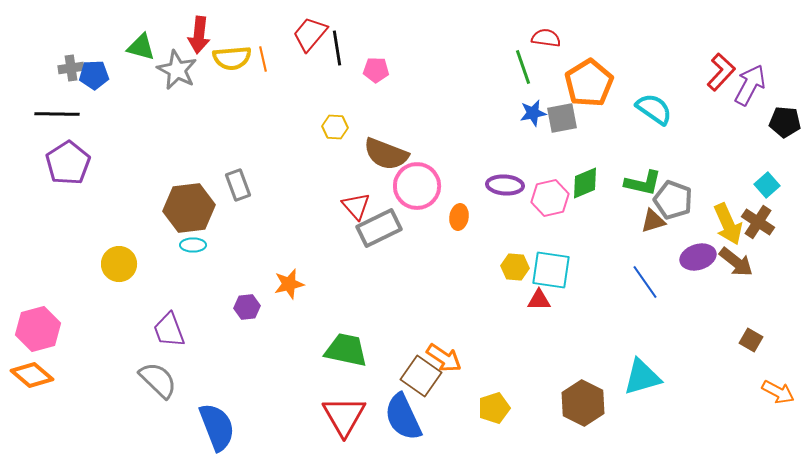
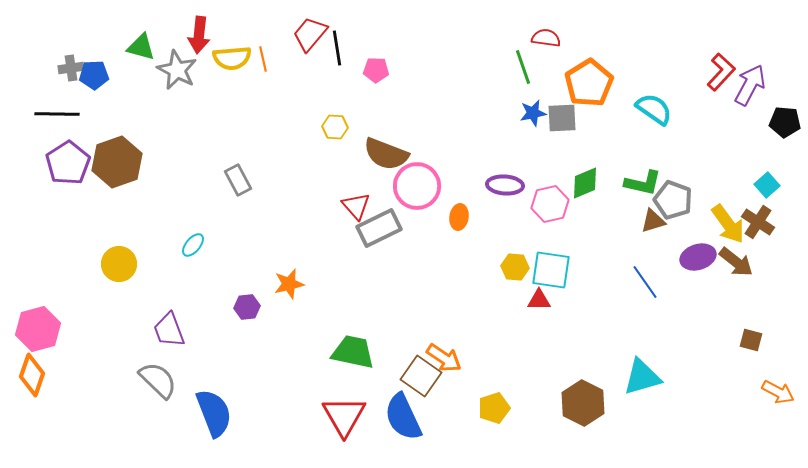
gray square at (562, 118): rotated 8 degrees clockwise
gray rectangle at (238, 185): moved 5 px up; rotated 8 degrees counterclockwise
pink hexagon at (550, 198): moved 6 px down
brown hexagon at (189, 208): moved 72 px left, 46 px up; rotated 12 degrees counterclockwise
yellow arrow at (728, 224): rotated 12 degrees counterclockwise
cyan ellipse at (193, 245): rotated 50 degrees counterclockwise
brown square at (751, 340): rotated 15 degrees counterclockwise
green trapezoid at (346, 350): moved 7 px right, 2 px down
orange diamond at (32, 375): rotated 69 degrees clockwise
blue semicircle at (217, 427): moved 3 px left, 14 px up
